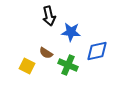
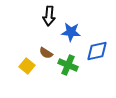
black arrow: rotated 18 degrees clockwise
yellow square: rotated 14 degrees clockwise
